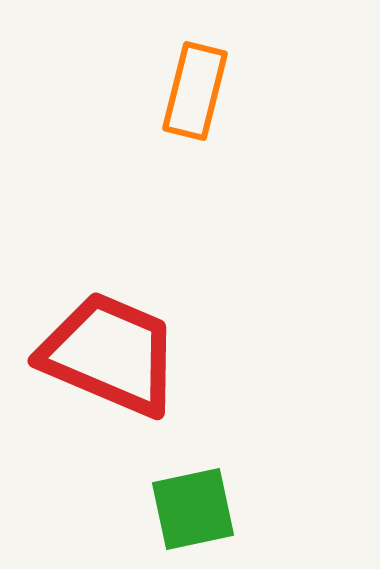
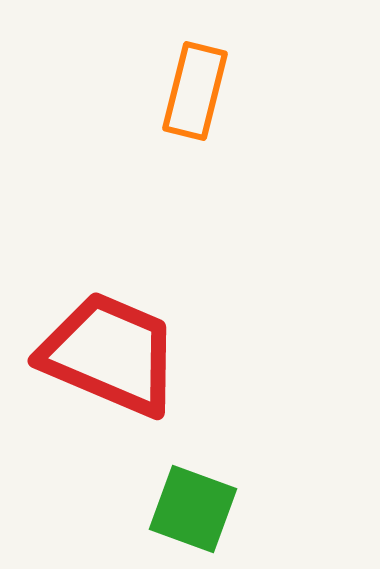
green square: rotated 32 degrees clockwise
